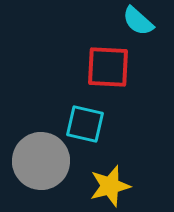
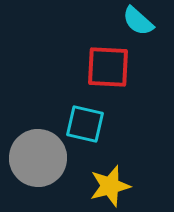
gray circle: moved 3 px left, 3 px up
